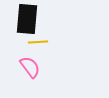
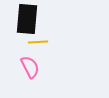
pink semicircle: rotated 10 degrees clockwise
